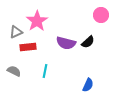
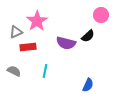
black semicircle: moved 6 px up
